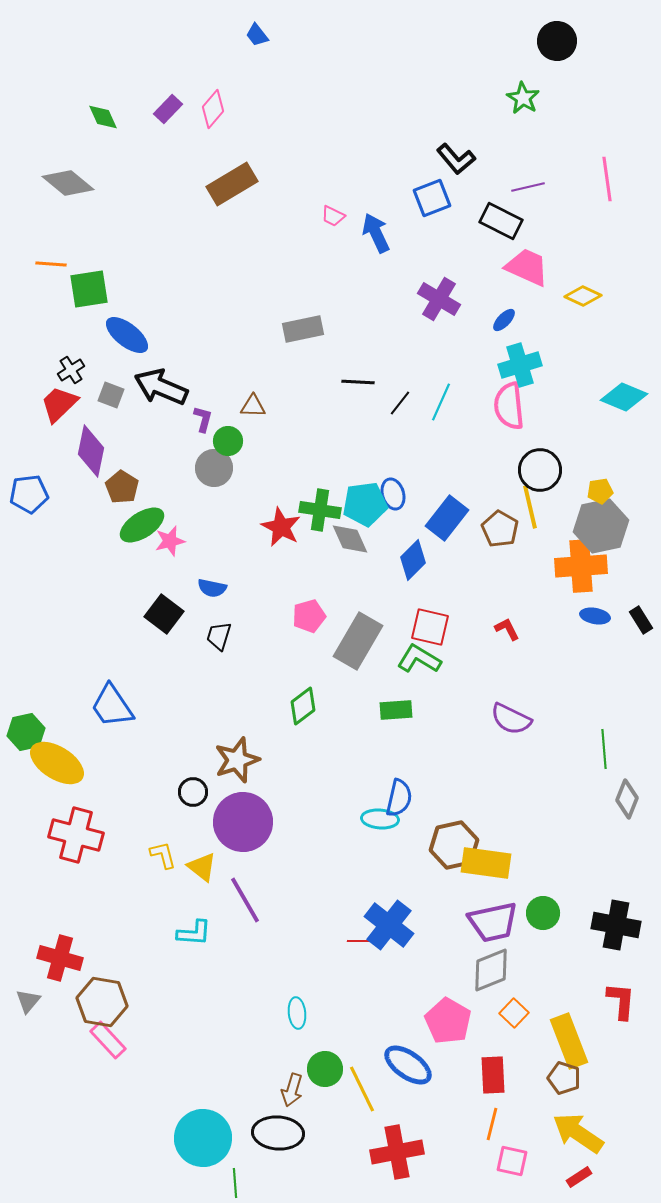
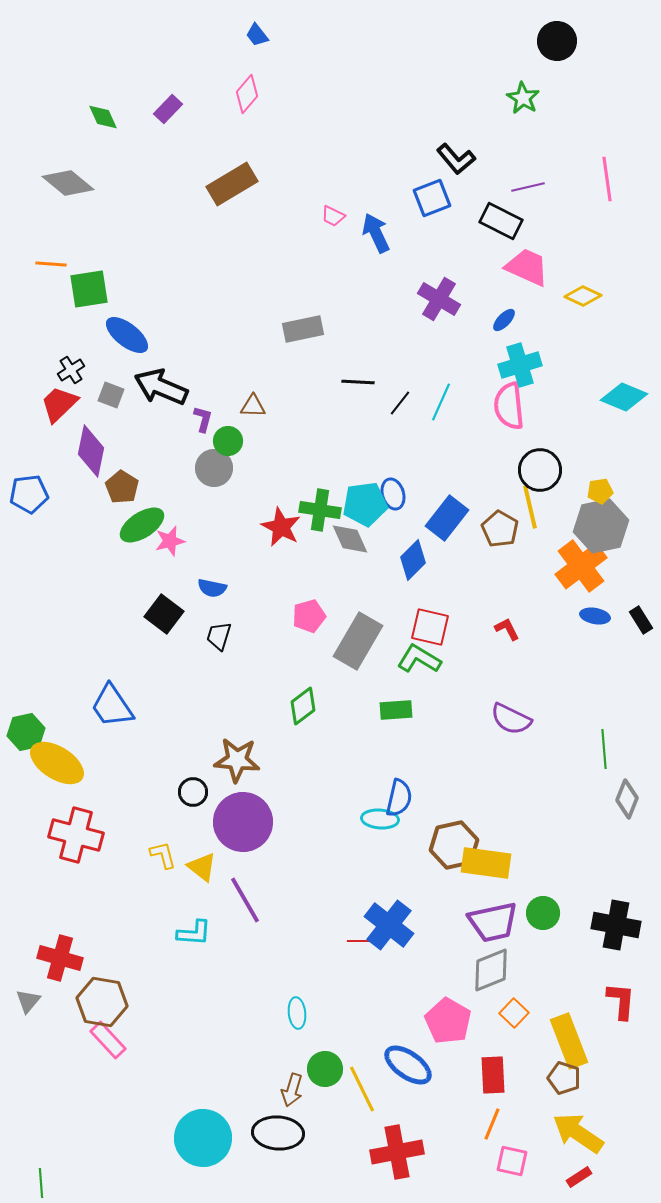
pink diamond at (213, 109): moved 34 px right, 15 px up
orange cross at (581, 566): rotated 33 degrees counterclockwise
brown star at (237, 760): rotated 24 degrees clockwise
orange line at (492, 1124): rotated 8 degrees clockwise
green line at (235, 1183): moved 194 px left
